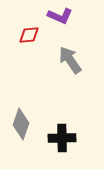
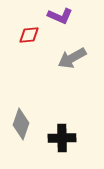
gray arrow: moved 2 px right, 2 px up; rotated 84 degrees counterclockwise
